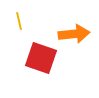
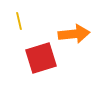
red square: rotated 36 degrees counterclockwise
